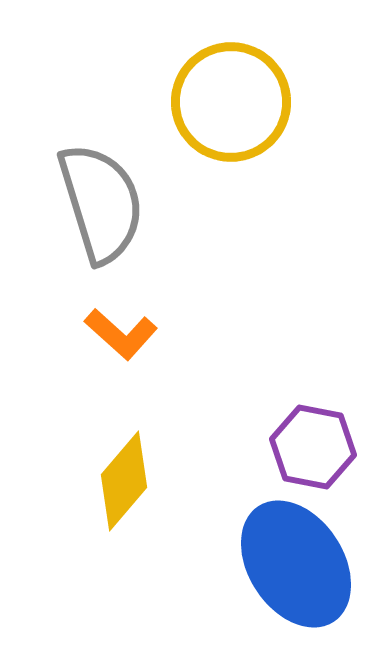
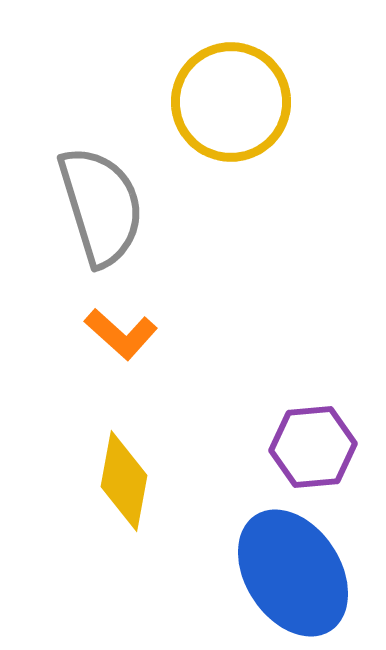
gray semicircle: moved 3 px down
purple hexagon: rotated 16 degrees counterclockwise
yellow diamond: rotated 30 degrees counterclockwise
blue ellipse: moved 3 px left, 9 px down
